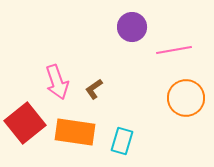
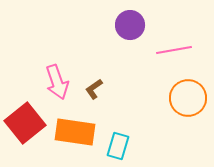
purple circle: moved 2 px left, 2 px up
orange circle: moved 2 px right
cyan rectangle: moved 4 px left, 5 px down
